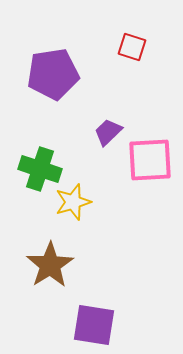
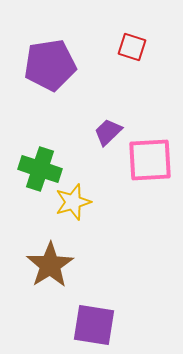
purple pentagon: moved 3 px left, 9 px up
